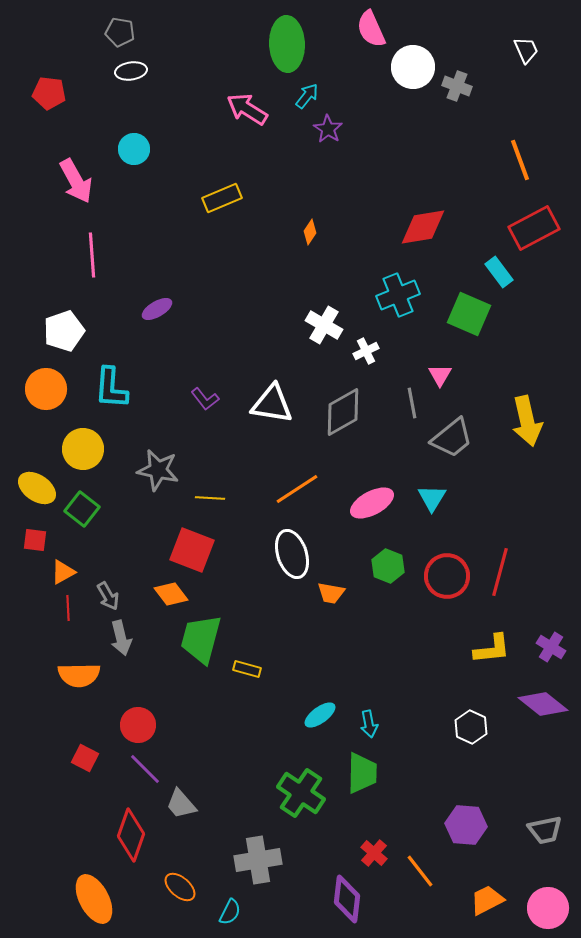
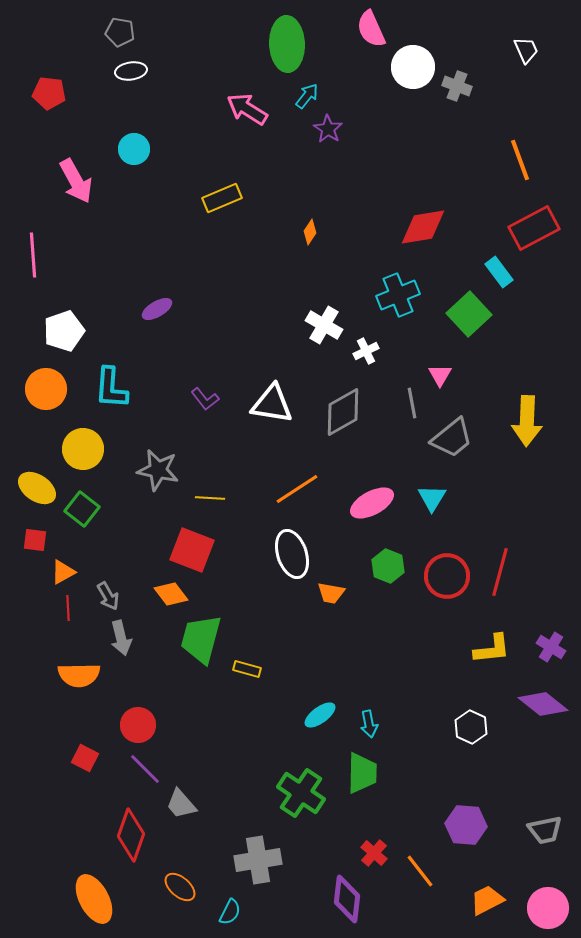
pink line at (92, 255): moved 59 px left
green square at (469, 314): rotated 24 degrees clockwise
yellow arrow at (527, 421): rotated 15 degrees clockwise
